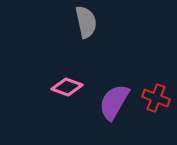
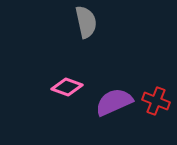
red cross: moved 3 px down
purple semicircle: rotated 36 degrees clockwise
